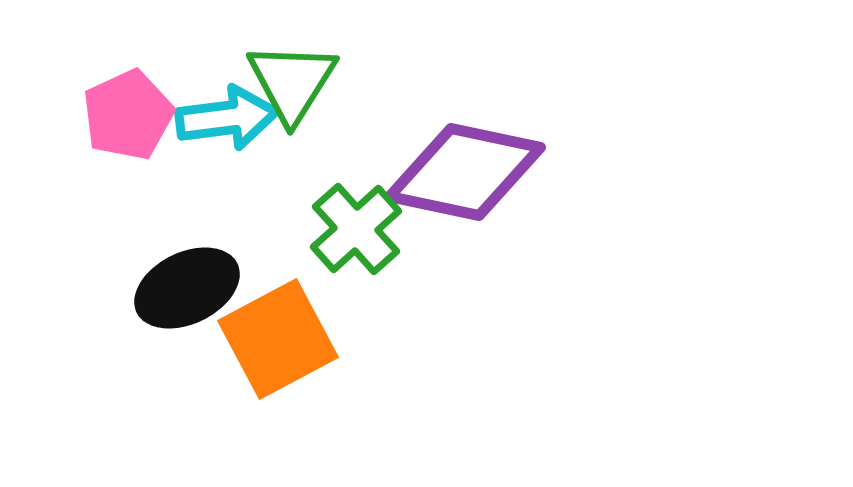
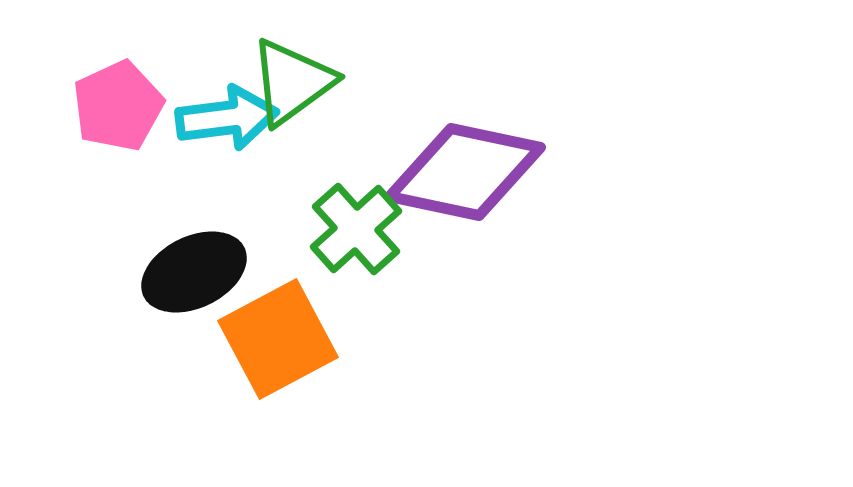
green triangle: rotated 22 degrees clockwise
pink pentagon: moved 10 px left, 9 px up
black ellipse: moved 7 px right, 16 px up
